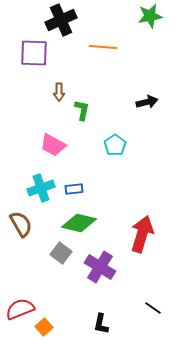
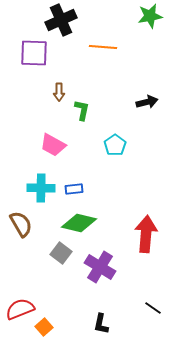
cyan cross: rotated 20 degrees clockwise
red arrow: moved 4 px right; rotated 12 degrees counterclockwise
